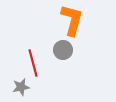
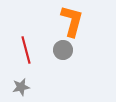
orange L-shape: moved 1 px down
red line: moved 7 px left, 13 px up
